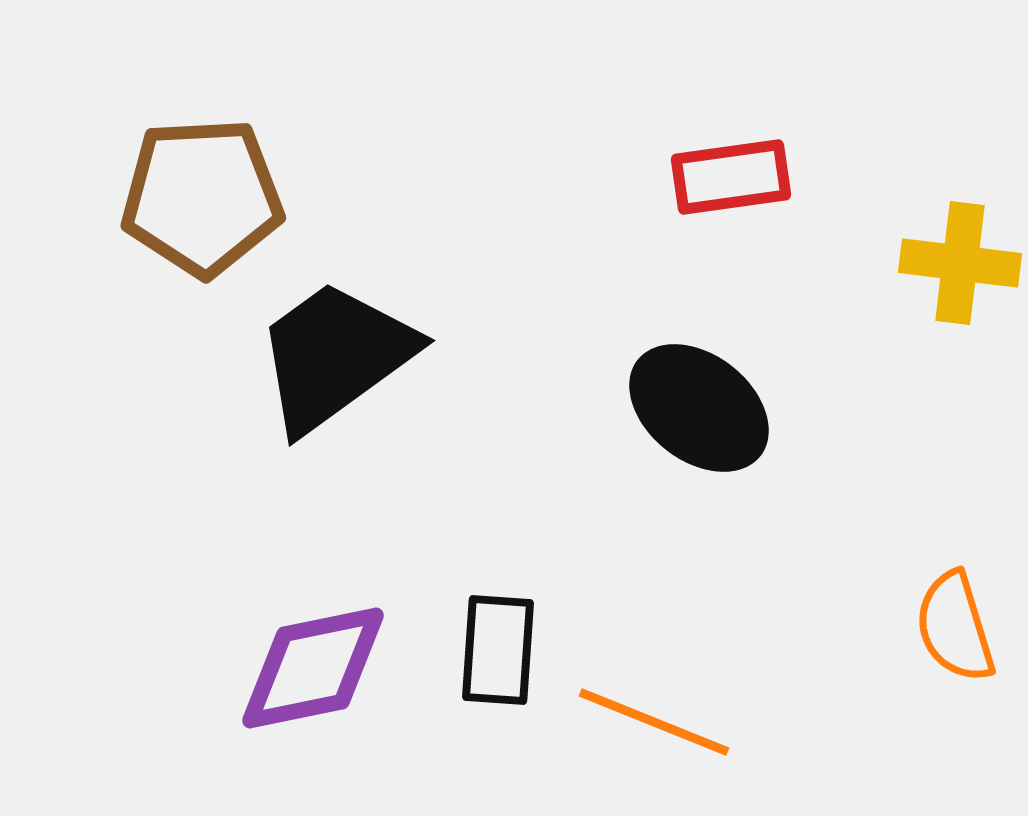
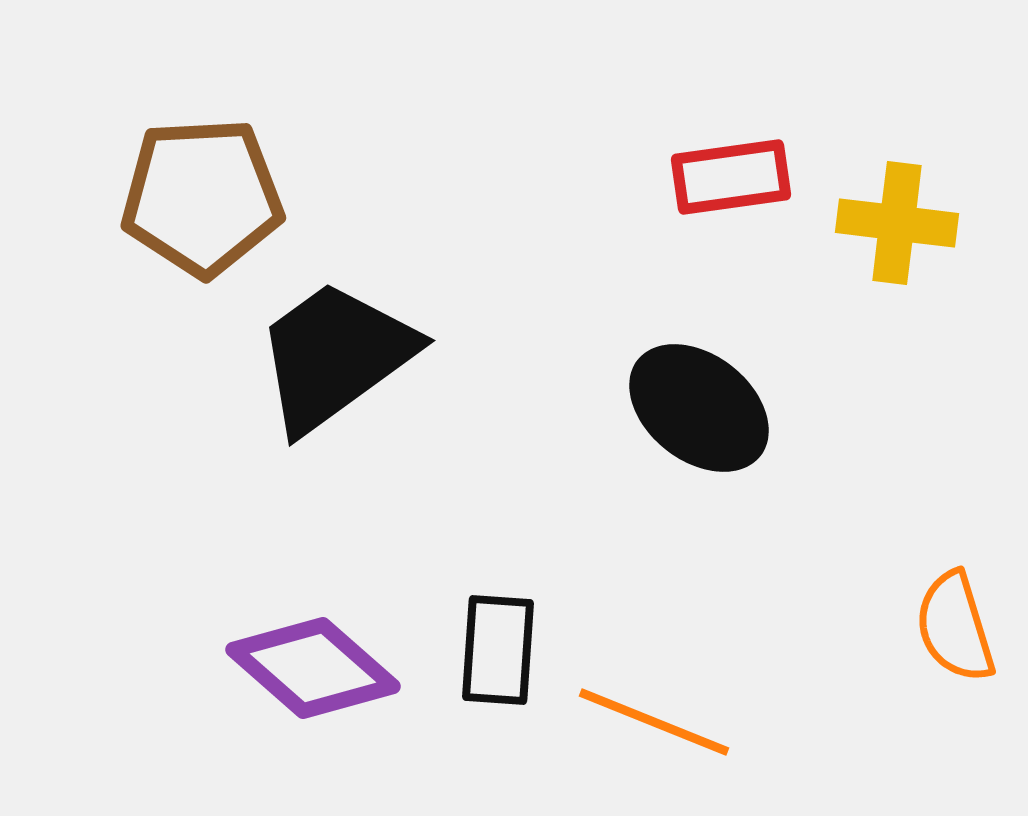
yellow cross: moved 63 px left, 40 px up
purple diamond: rotated 53 degrees clockwise
